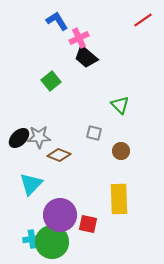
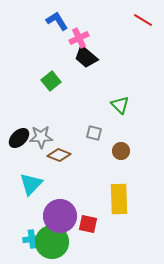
red line: rotated 66 degrees clockwise
gray star: moved 2 px right
purple circle: moved 1 px down
